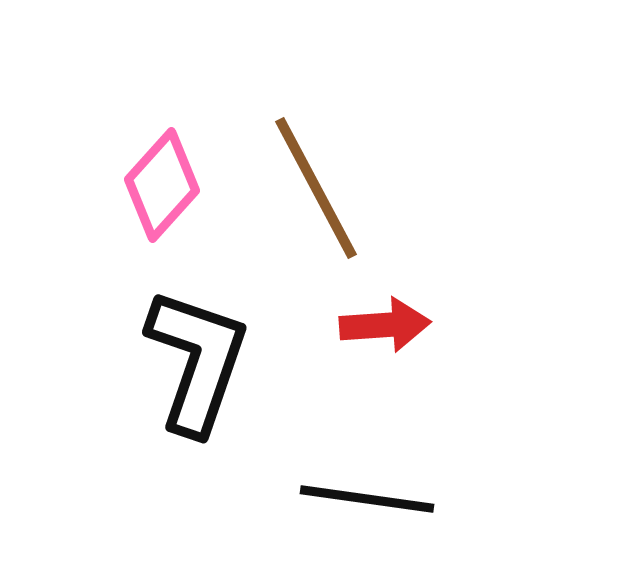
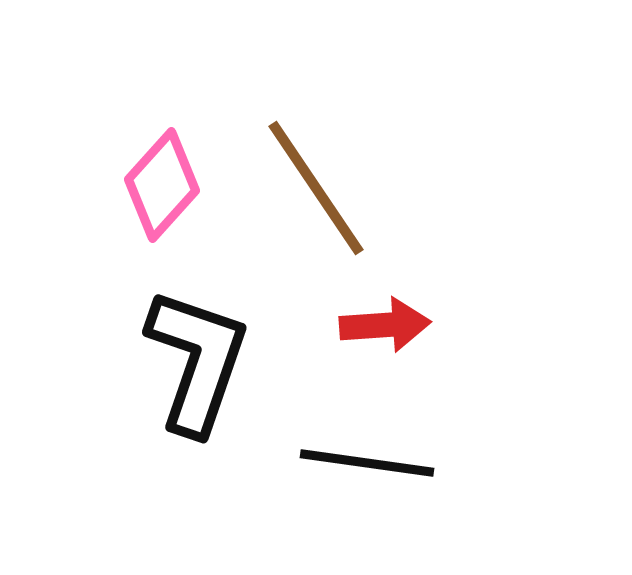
brown line: rotated 6 degrees counterclockwise
black line: moved 36 px up
